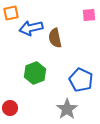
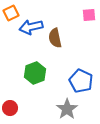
orange square: rotated 14 degrees counterclockwise
blue arrow: moved 1 px up
blue pentagon: moved 1 px down
